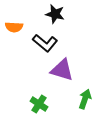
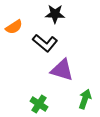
black star: rotated 12 degrees counterclockwise
orange semicircle: rotated 36 degrees counterclockwise
